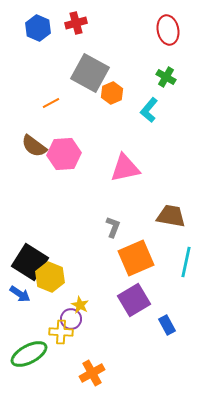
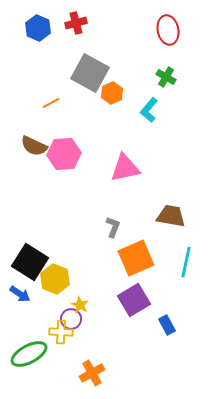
brown semicircle: rotated 12 degrees counterclockwise
yellow hexagon: moved 5 px right, 2 px down
